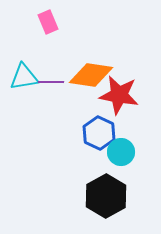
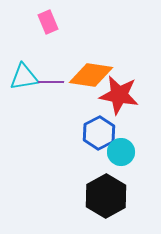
blue hexagon: rotated 8 degrees clockwise
